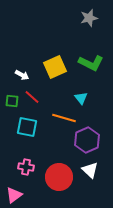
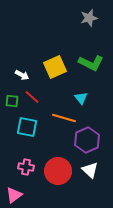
red circle: moved 1 px left, 6 px up
